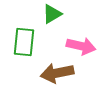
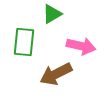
brown arrow: moved 1 px left, 1 px down; rotated 16 degrees counterclockwise
